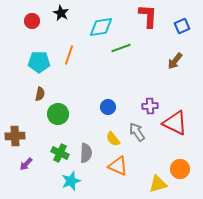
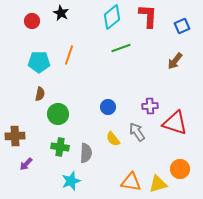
cyan diamond: moved 11 px right, 10 px up; rotated 30 degrees counterclockwise
red triangle: rotated 8 degrees counterclockwise
green cross: moved 6 px up; rotated 18 degrees counterclockwise
orange triangle: moved 13 px right, 16 px down; rotated 15 degrees counterclockwise
